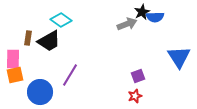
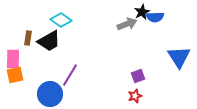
blue circle: moved 10 px right, 2 px down
